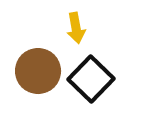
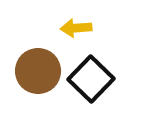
yellow arrow: rotated 96 degrees clockwise
